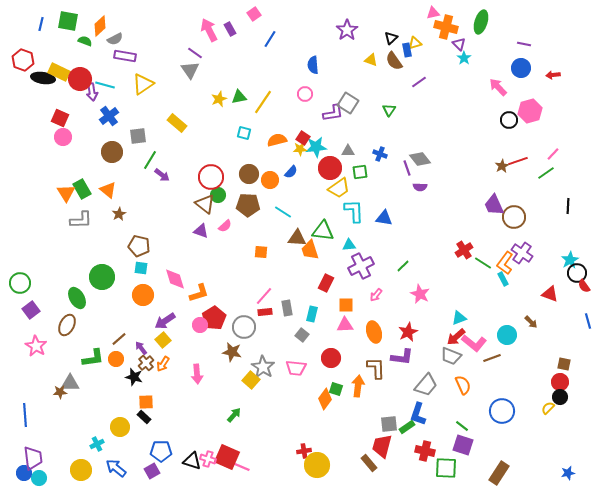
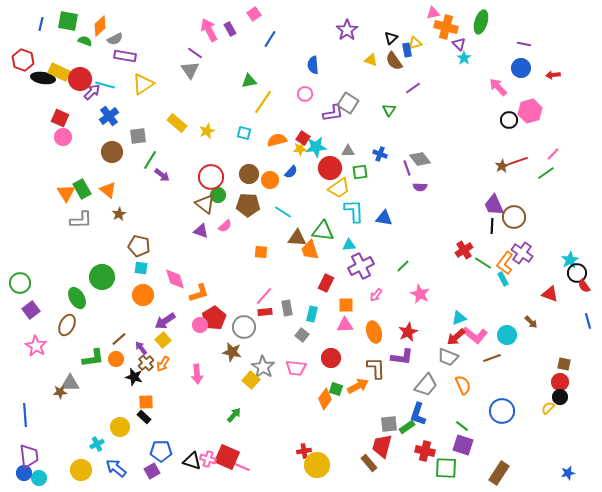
purple line at (419, 82): moved 6 px left, 6 px down
purple arrow at (92, 92): rotated 126 degrees counterclockwise
green triangle at (239, 97): moved 10 px right, 16 px up
yellow star at (219, 99): moved 12 px left, 32 px down
black line at (568, 206): moved 76 px left, 20 px down
pink L-shape at (474, 343): moved 1 px right, 8 px up
gray trapezoid at (451, 356): moved 3 px left, 1 px down
orange arrow at (358, 386): rotated 55 degrees clockwise
purple trapezoid at (33, 458): moved 4 px left, 2 px up
